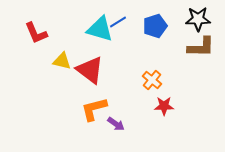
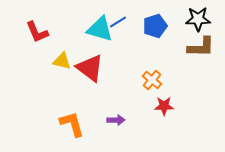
red L-shape: moved 1 px right, 1 px up
red triangle: moved 2 px up
orange L-shape: moved 22 px left, 15 px down; rotated 88 degrees clockwise
purple arrow: moved 4 px up; rotated 36 degrees counterclockwise
